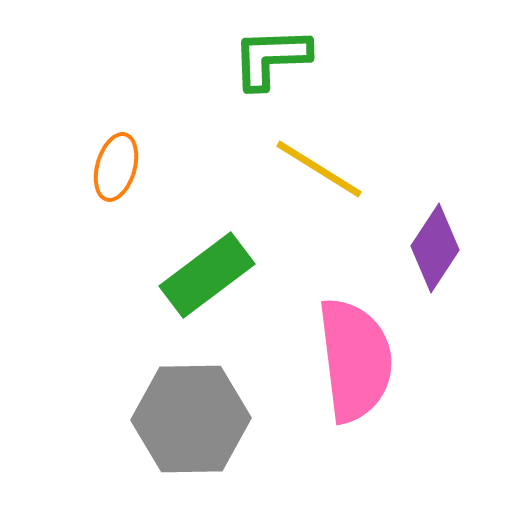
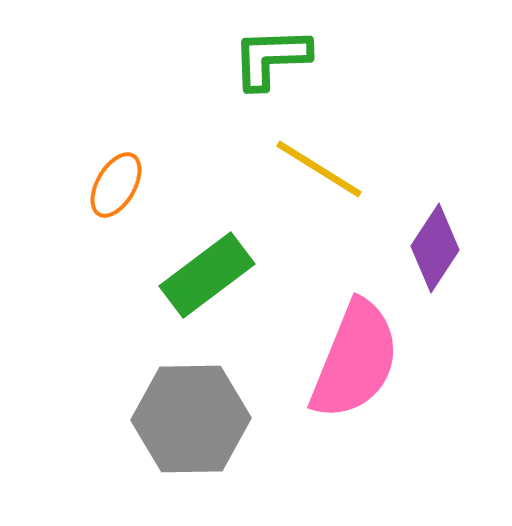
orange ellipse: moved 18 px down; rotated 14 degrees clockwise
pink semicircle: rotated 29 degrees clockwise
